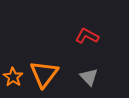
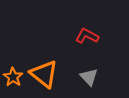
orange triangle: rotated 28 degrees counterclockwise
